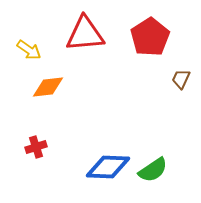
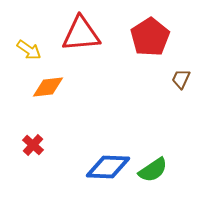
red triangle: moved 4 px left
red cross: moved 3 px left, 2 px up; rotated 30 degrees counterclockwise
